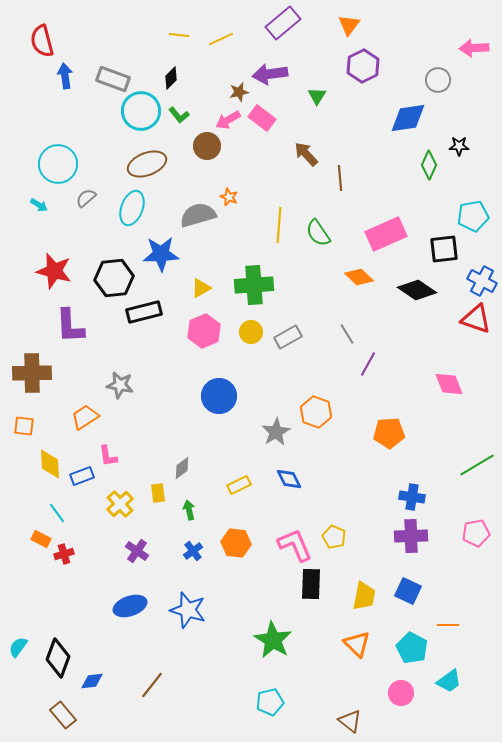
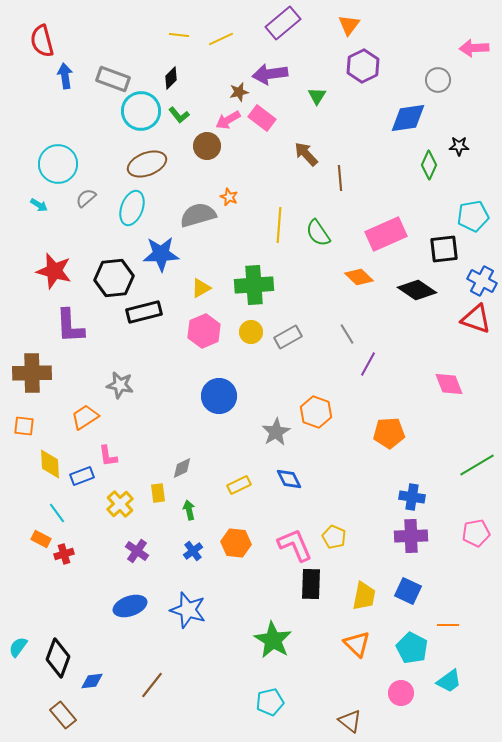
gray diamond at (182, 468): rotated 10 degrees clockwise
